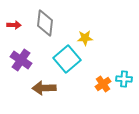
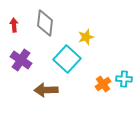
red arrow: rotated 96 degrees counterclockwise
yellow star: moved 1 px right, 1 px up; rotated 14 degrees counterclockwise
cyan square: rotated 8 degrees counterclockwise
brown arrow: moved 2 px right, 2 px down
